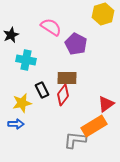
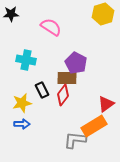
black star: moved 21 px up; rotated 21 degrees clockwise
purple pentagon: moved 19 px down
blue arrow: moved 6 px right
